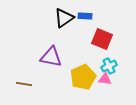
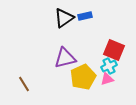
blue rectangle: rotated 16 degrees counterclockwise
red square: moved 12 px right, 11 px down
purple triangle: moved 14 px right, 1 px down; rotated 25 degrees counterclockwise
pink triangle: moved 2 px right; rotated 24 degrees counterclockwise
brown line: rotated 49 degrees clockwise
